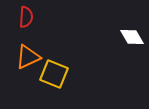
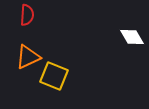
red semicircle: moved 1 px right, 2 px up
yellow square: moved 2 px down
